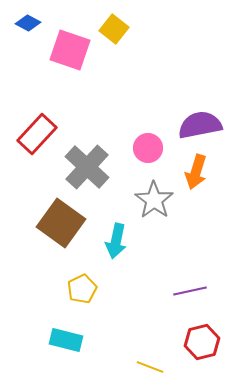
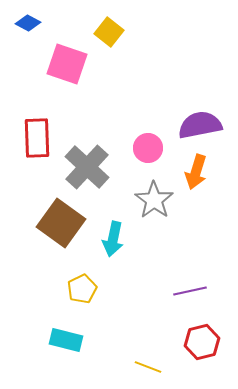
yellow square: moved 5 px left, 3 px down
pink square: moved 3 px left, 14 px down
red rectangle: moved 4 px down; rotated 45 degrees counterclockwise
cyan arrow: moved 3 px left, 2 px up
yellow line: moved 2 px left
